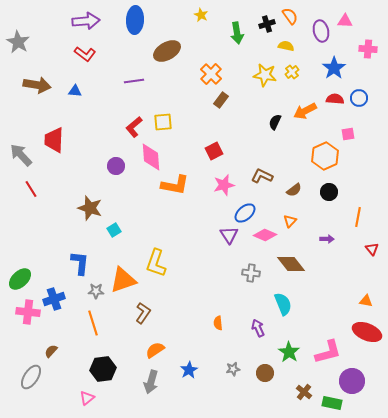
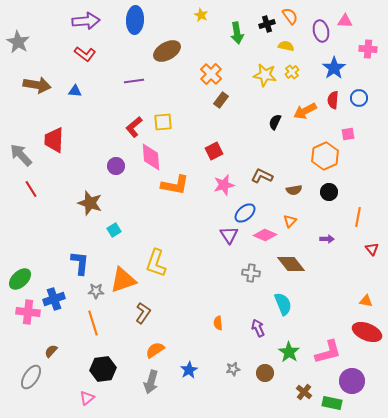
red semicircle at (335, 99): moved 2 px left, 1 px down; rotated 90 degrees counterclockwise
brown semicircle at (294, 190): rotated 28 degrees clockwise
brown star at (90, 208): moved 5 px up
